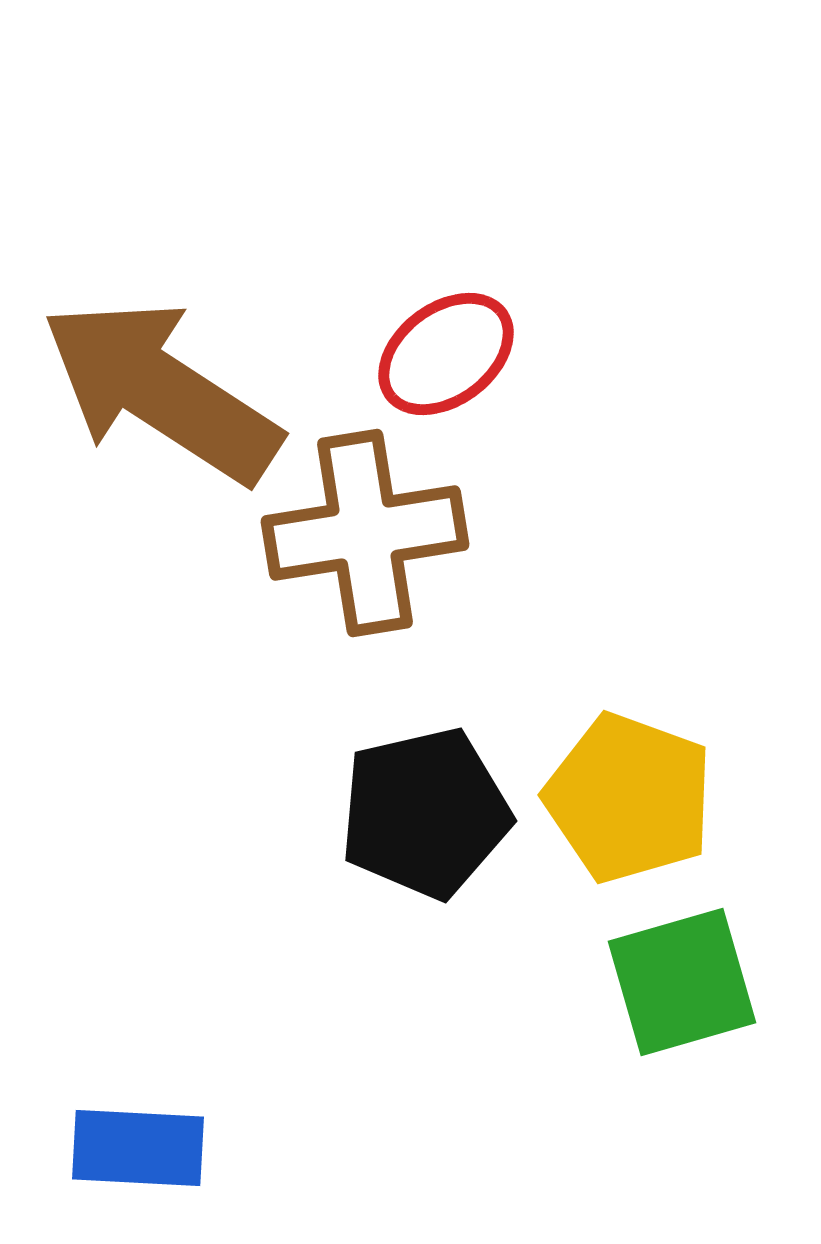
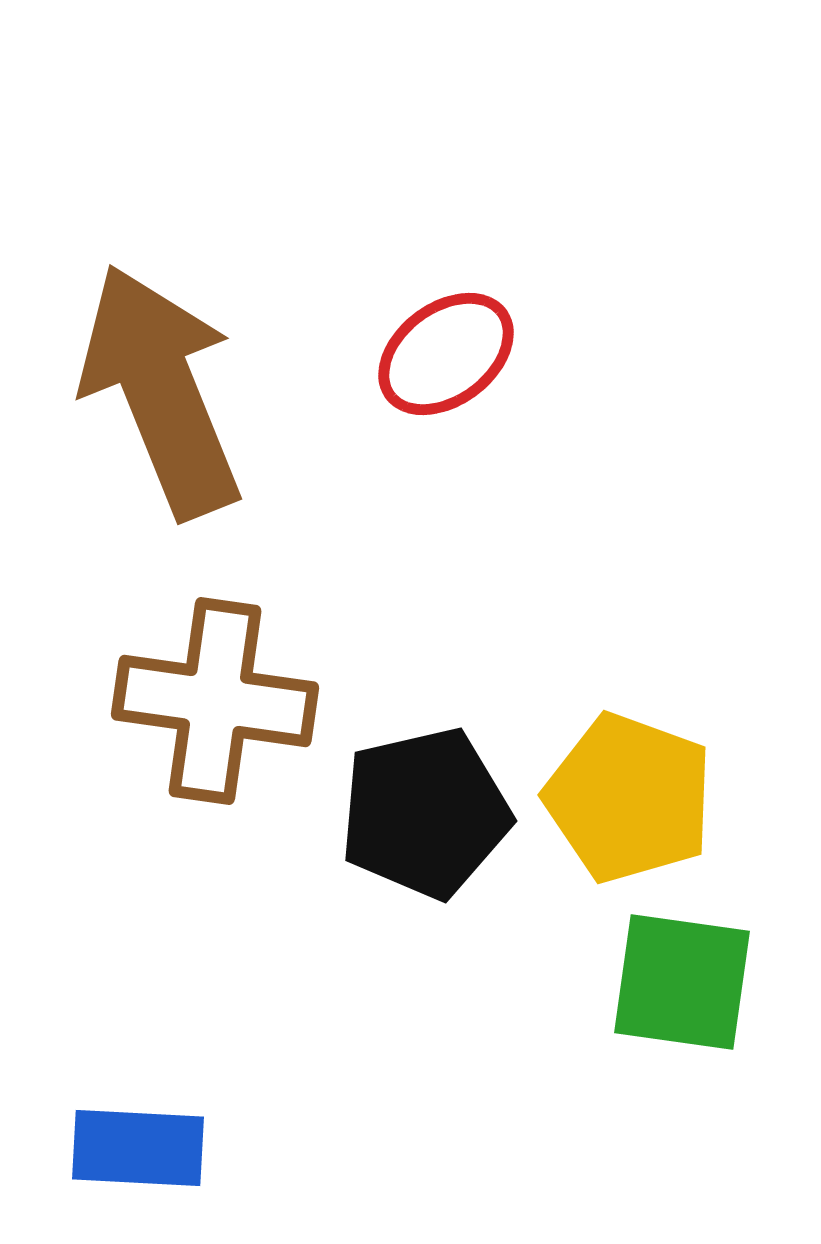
brown arrow: rotated 35 degrees clockwise
brown cross: moved 150 px left, 168 px down; rotated 17 degrees clockwise
green square: rotated 24 degrees clockwise
